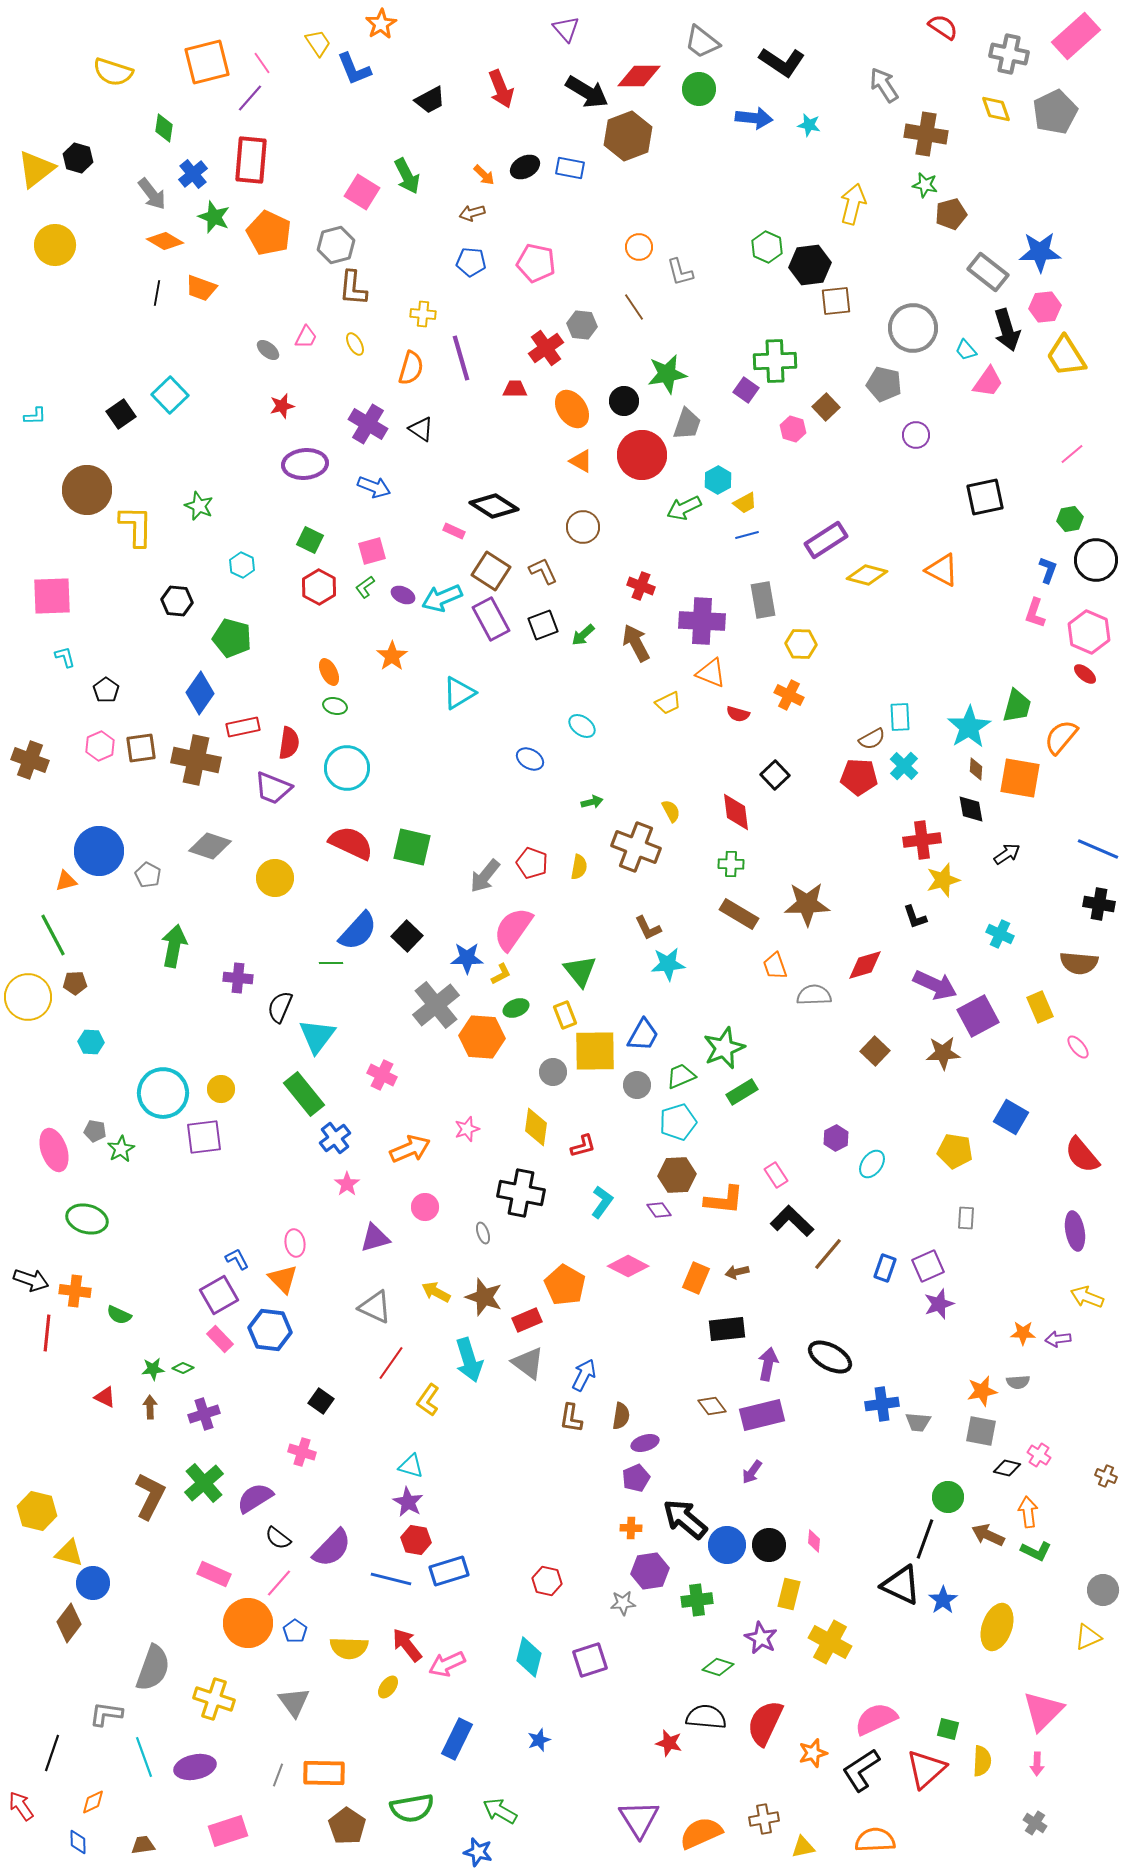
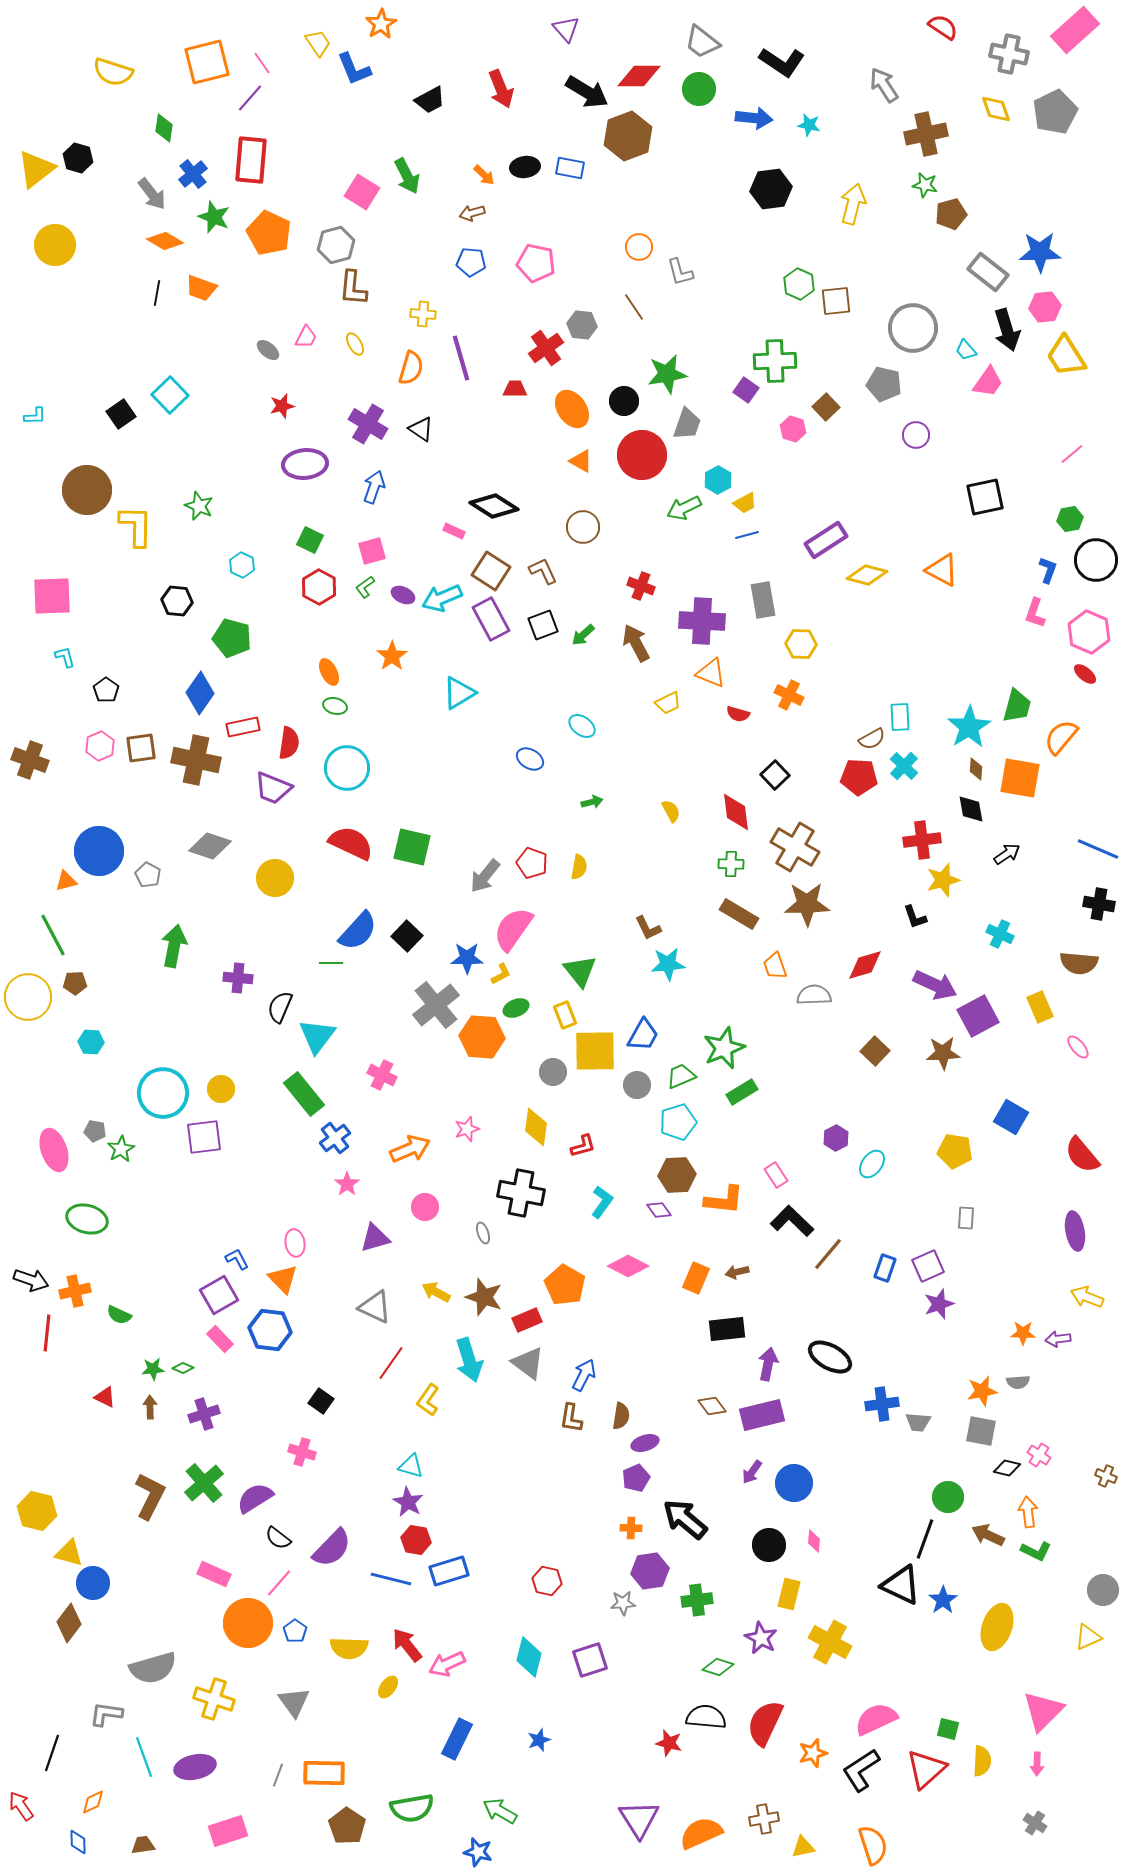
pink rectangle at (1076, 36): moved 1 px left, 6 px up
brown cross at (926, 134): rotated 21 degrees counterclockwise
black ellipse at (525, 167): rotated 20 degrees clockwise
green hexagon at (767, 247): moved 32 px right, 37 px down
black hexagon at (810, 265): moved 39 px left, 76 px up
blue arrow at (374, 487): rotated 92 degrees counterclockwise
brown cross at (636, 847): moved 159 px right; rotated 9 degrees clockwise
orange cross at (75, 1291): rotated 20 degrees counterclockwise
blue circle at (727, 1545): moved 67 px right, 62 px up
gray semicircle at (153, 1668): rotated 54 degrees clockwise
orange semicircle at (875, 1840): moved 2 px left, 5 px down; rotated 75 degrees clockwise
